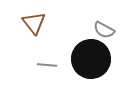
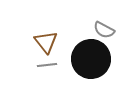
brown triangle: moved 12 px right, 19 px down
gray line: rotated 12 degrees counterclockwise
